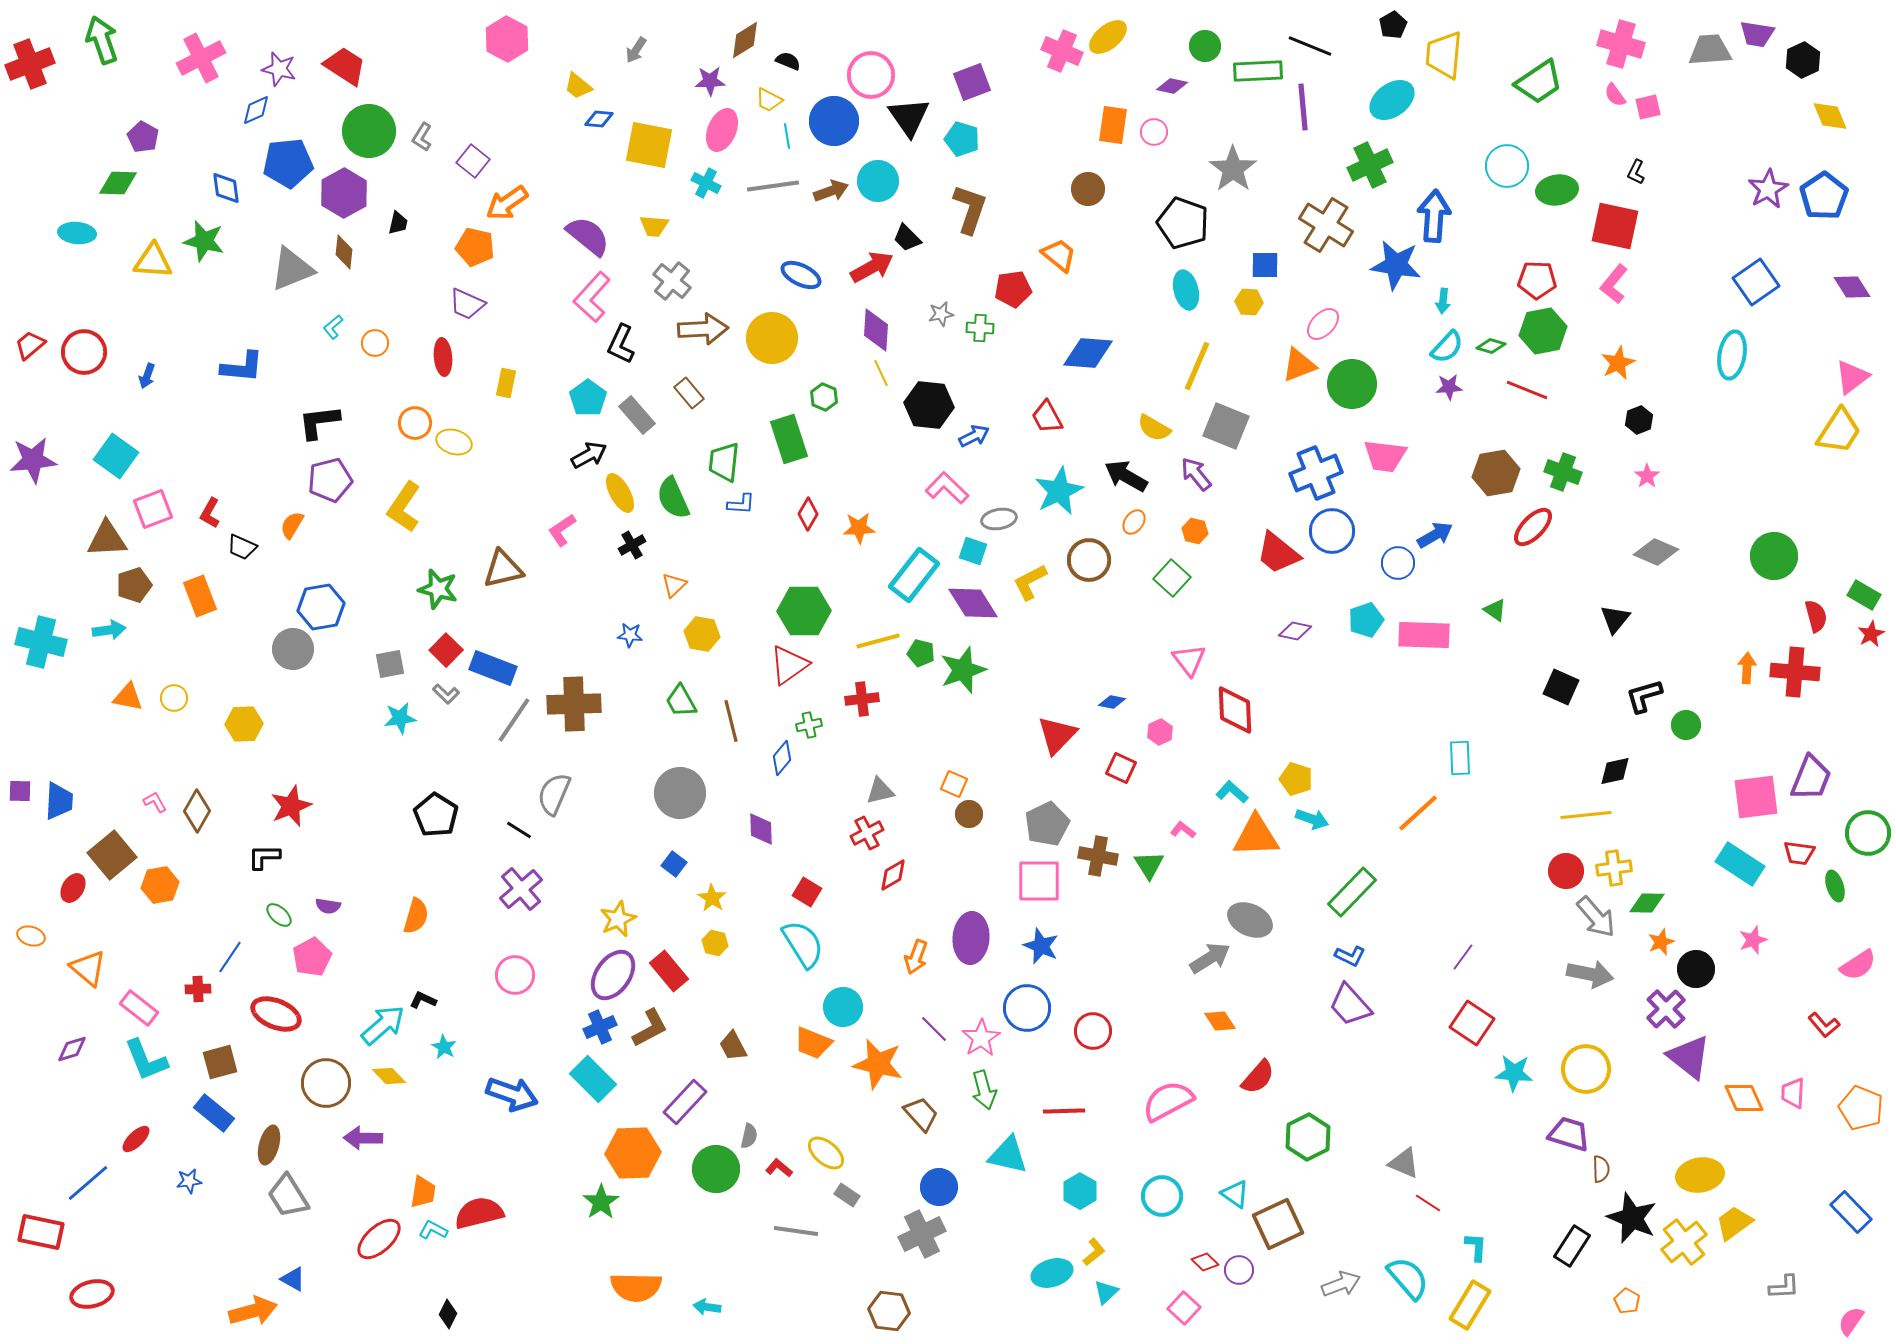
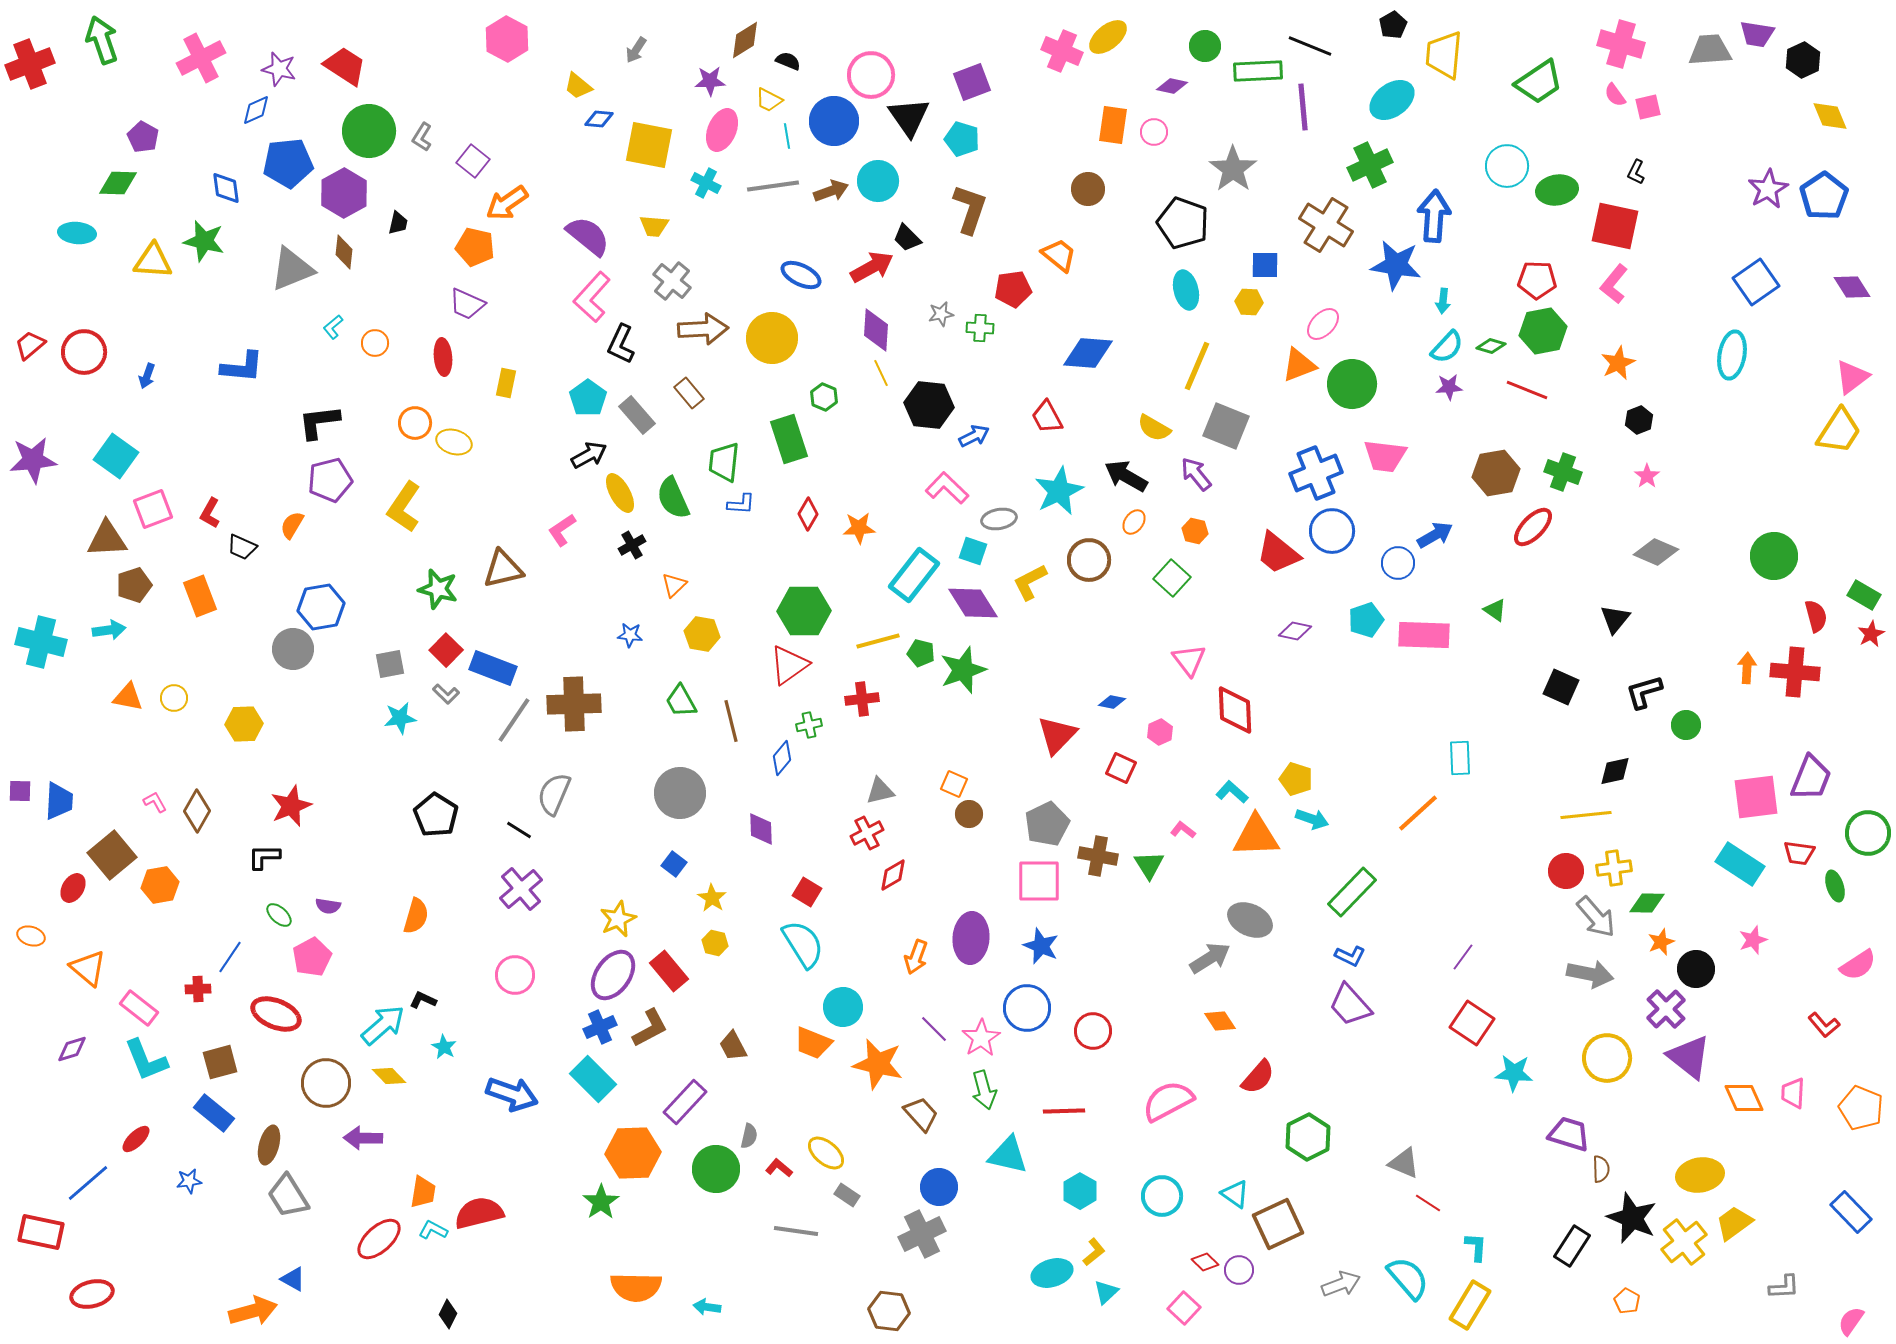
black L-shape at (1644, 696): moved 4 px up
yellow circle at (1586, 1069): moved 21 px right, 11 px up
